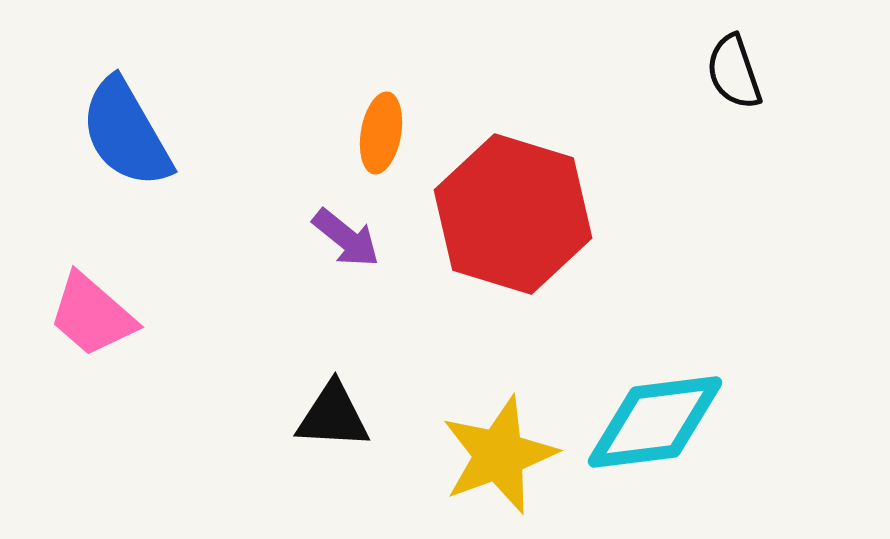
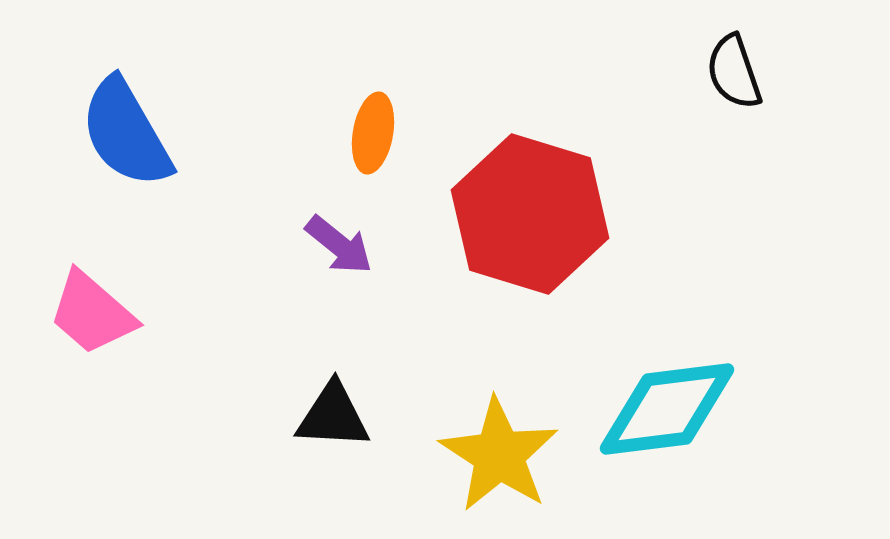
orange ellipse: moved 8 px left
red hexagon: moved 17 px right
purple arrow: moved 7 px left, 7 px down
pink trapezoid: moved 2 px up
cyan diamond: moved 12 px right, 13 px up
yellow star: rotated 19 degrees counterclockwise
